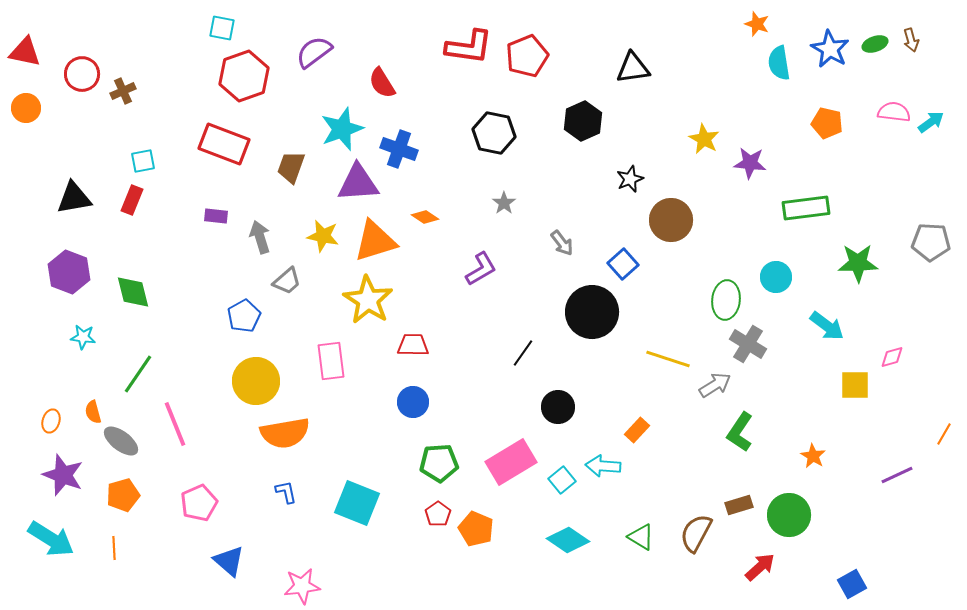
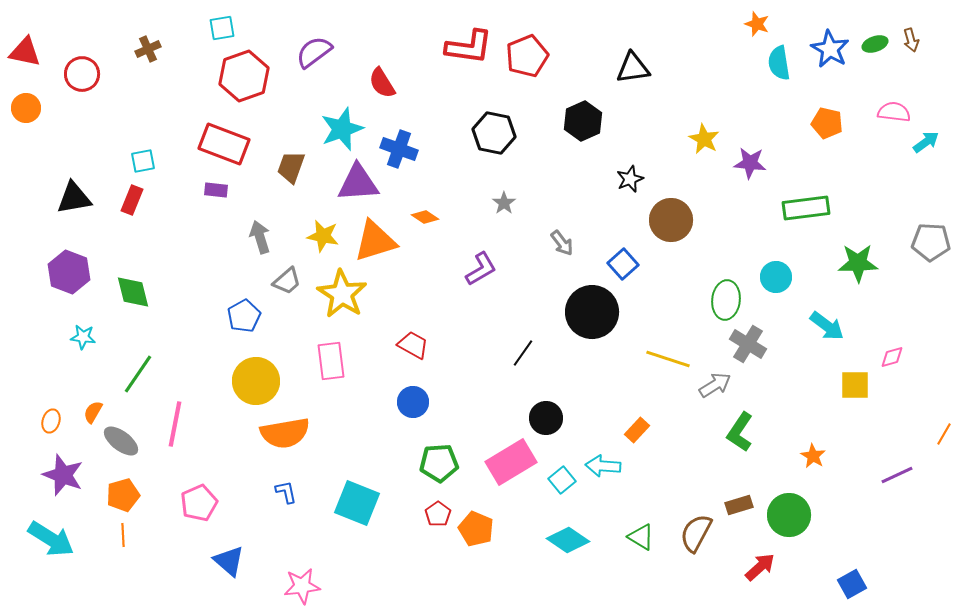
cyan square at (222, 28): rotated 20 degrees counterclockwise
brown cross at (123, 91): moved 25 px right, 42 px up
cyan arrow at (931, 122): moved 5 px left, 20 px down
purple rectangle at (216, 216): moved 26 px up
yellow star at (368, 300): moved 26 px left, 6 px up
red trapezoid at (413, 345): rotated 28 degrees clockwise
black circle at (558, 407): moved 12 px left, 11 px down
orange semicircle at (93, 412): rotated 45 degrees clockwise
pink line at (175, 424): rotated 33 degrees clockwise
orange line at (114, 548): moved 9 px right, 13 px up
